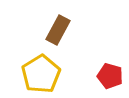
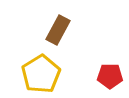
red pentagon: rotated 15 degrees counterclockwise
